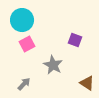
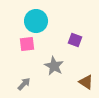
cyan circle: moved 14 px right, 1 px down
pink square: rotated 21 degrees clockwise
gray star: moved 1 px right, 1 px down
brown triangle: moved 1 px left, 1 px up
